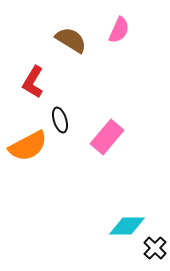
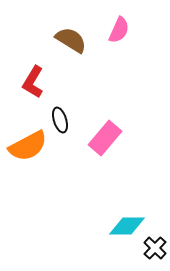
pink rectangle: moved 2 px left, 1 px down
